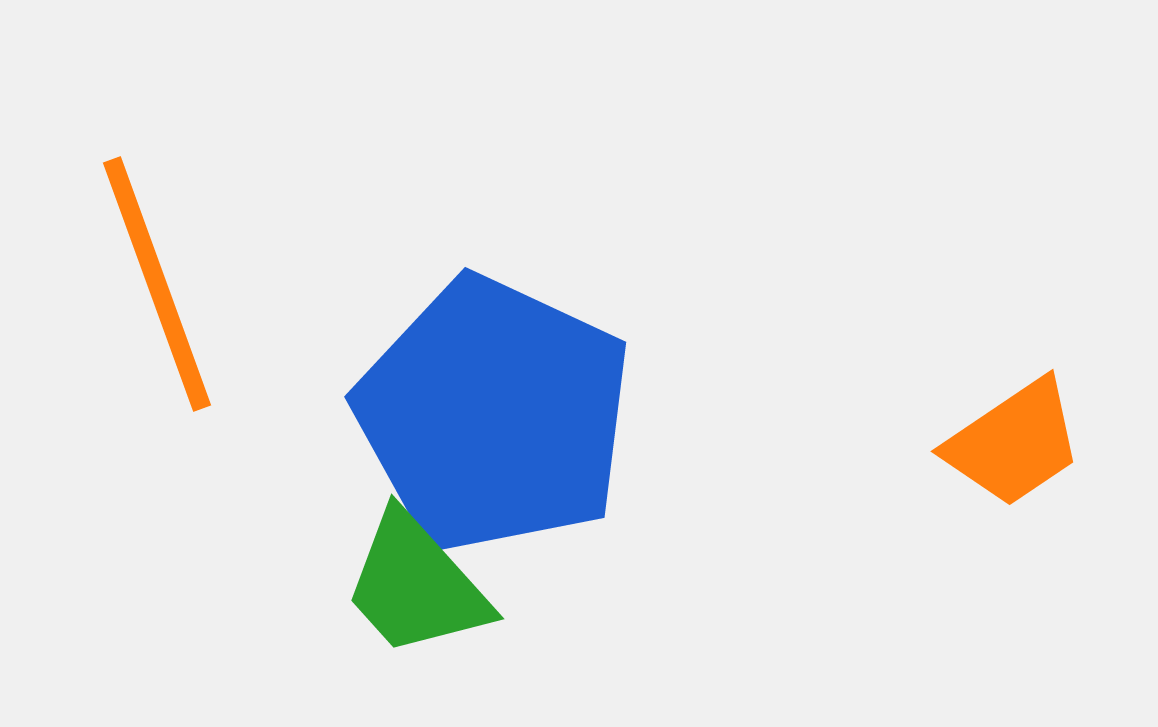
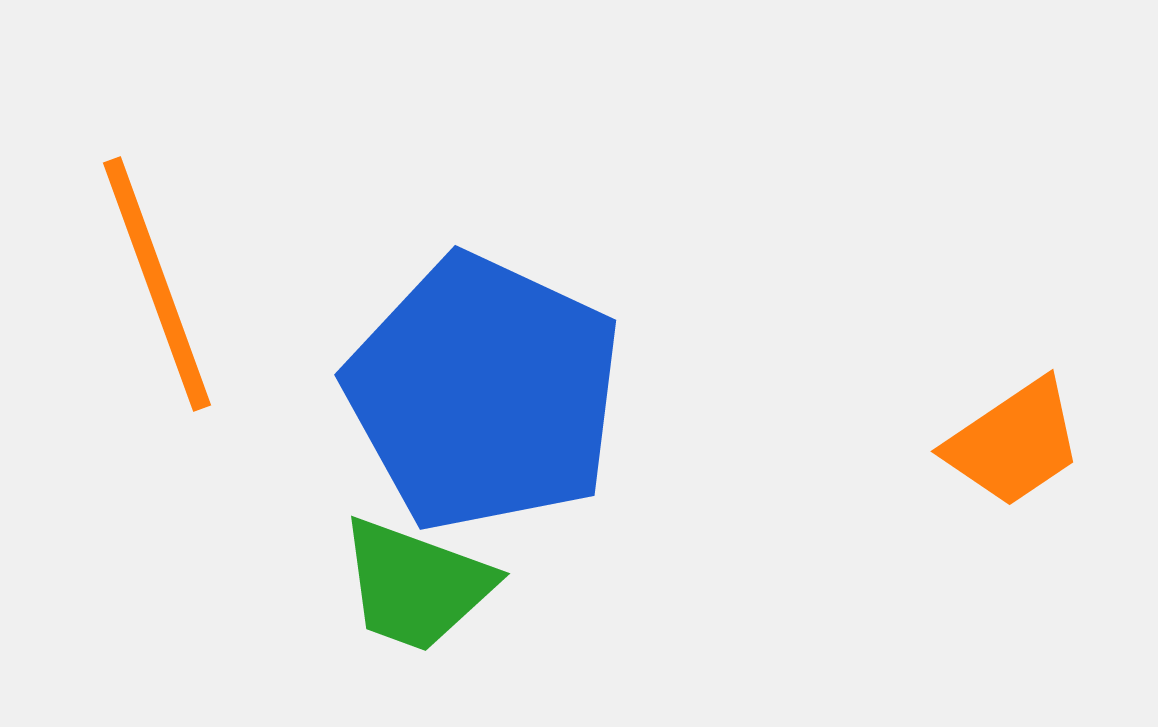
blue pentagon: moved 10 px left, 22 px up
green trapezoid: rotated 28 degrees counterclockwise
